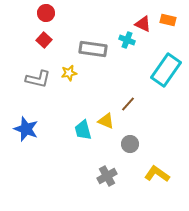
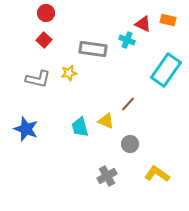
cyan trapezoid: moved 3 px left, 3 px up
